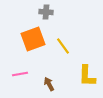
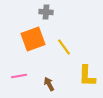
yellow line: moved 1 px right, 1 px down
pink line: moved 1 px left, 2 px down
